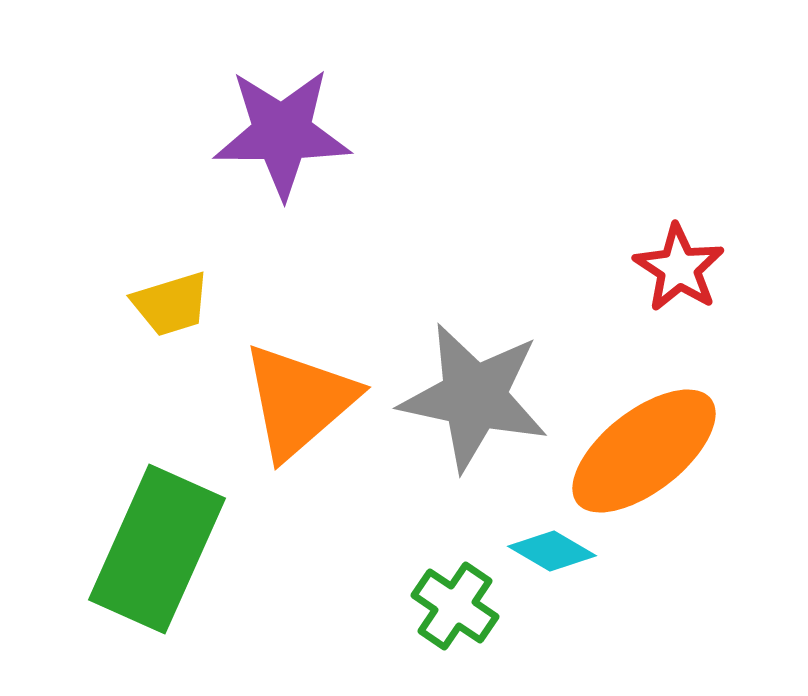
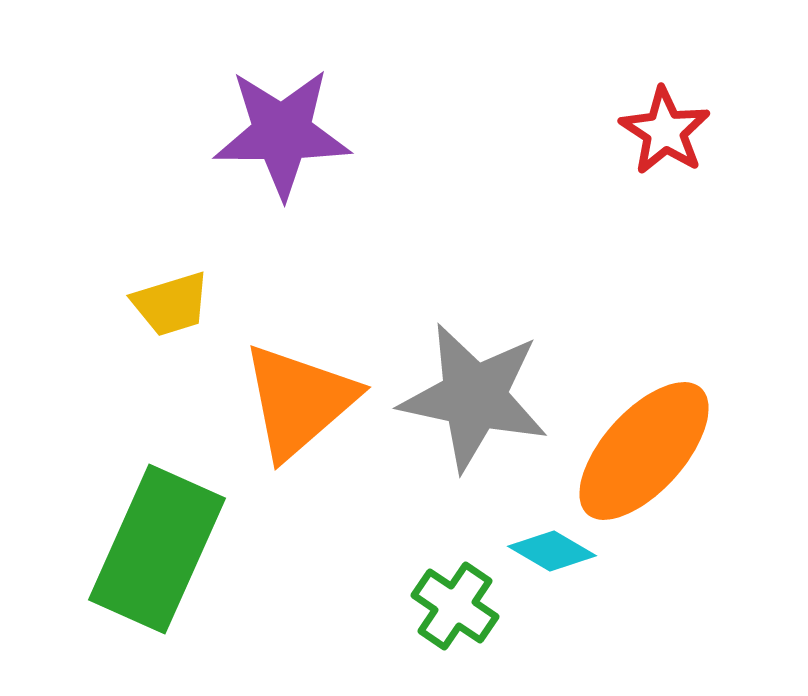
red star: moved 14 px left, 137 px up
orange ellipse: rotated 10 degrees counterclockwise
